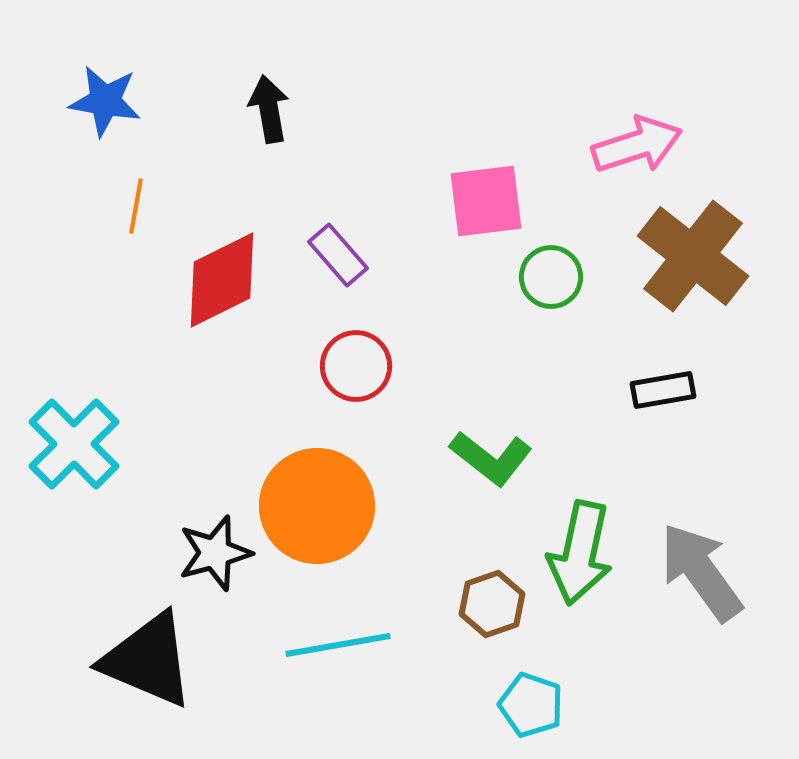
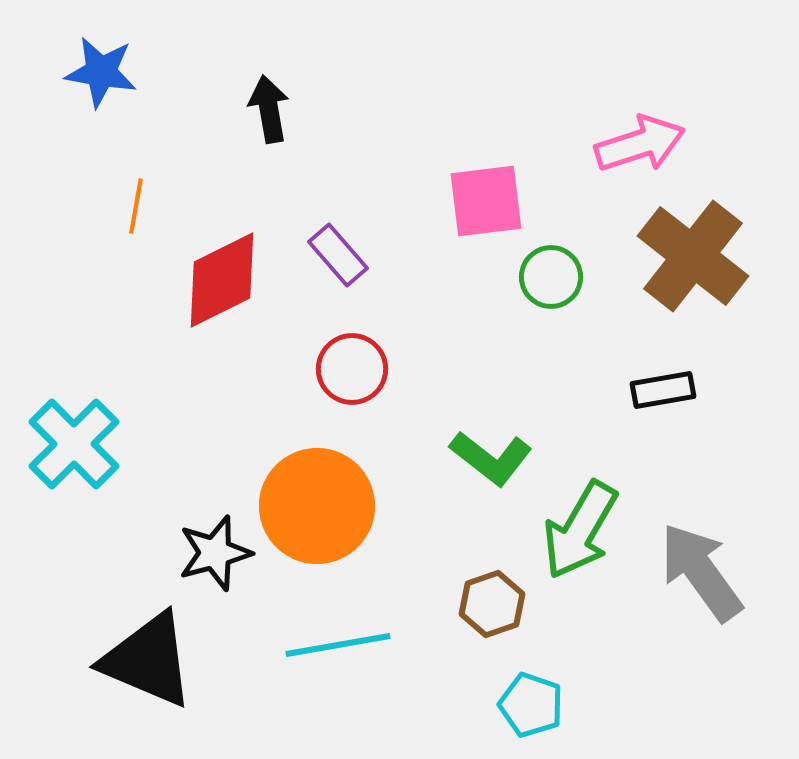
blue star: moved 4 px left, 29 px up
pink arrow: moved 3 px right, 1 px up
red circle: moved 4 px left, 3 px down
green arrow: moved 23 px up; rotated 18 degrees clockwise
